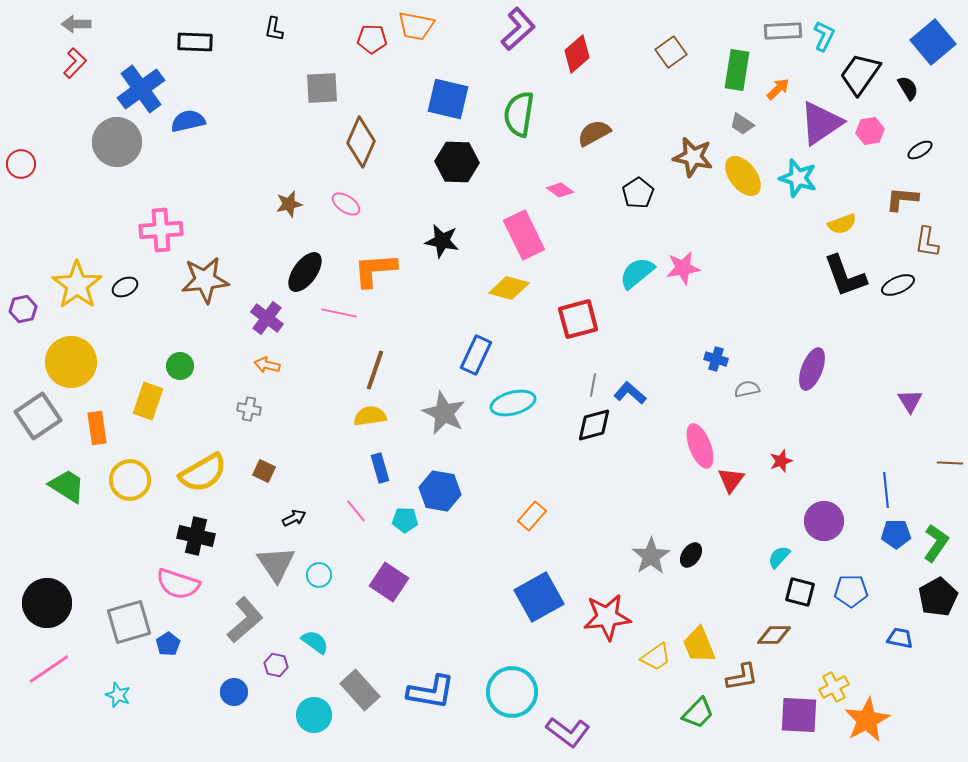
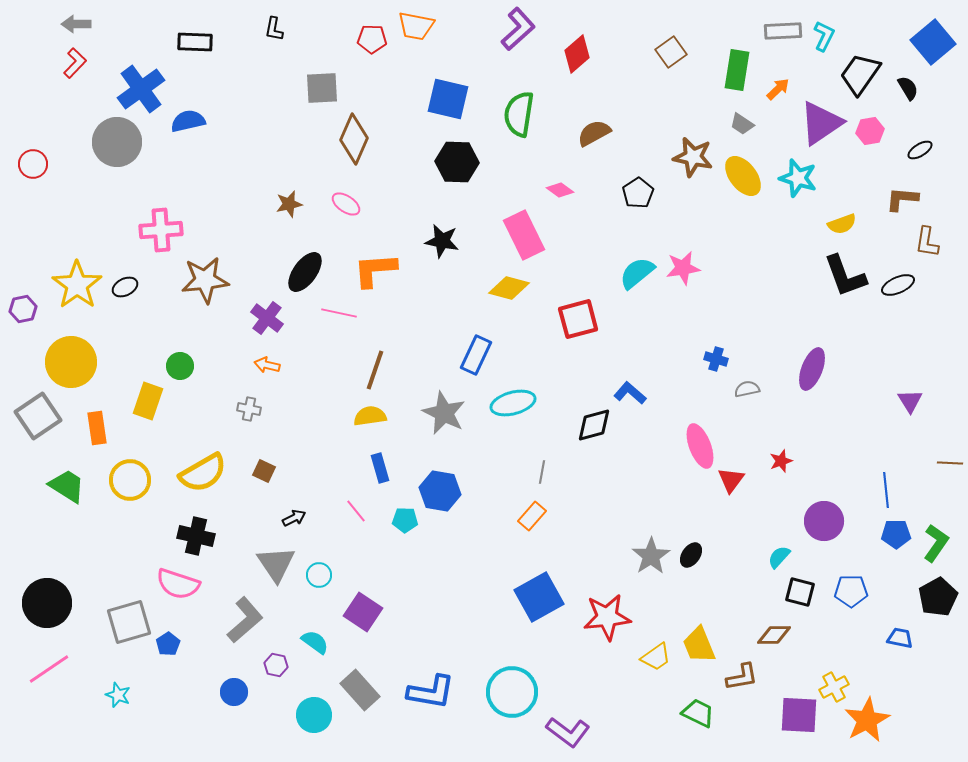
brown diamond at (361, 142): moved 7 px left, 3 px up
red circle at (21, 164): moved 12 px right
gray line at (593, 385): moved 51 px left, 87 px down
purple square at (389, 582): moved 26 px left, 30 px down
green trapezoid at (698, 713): rotated 108 degrees counterclockwise
